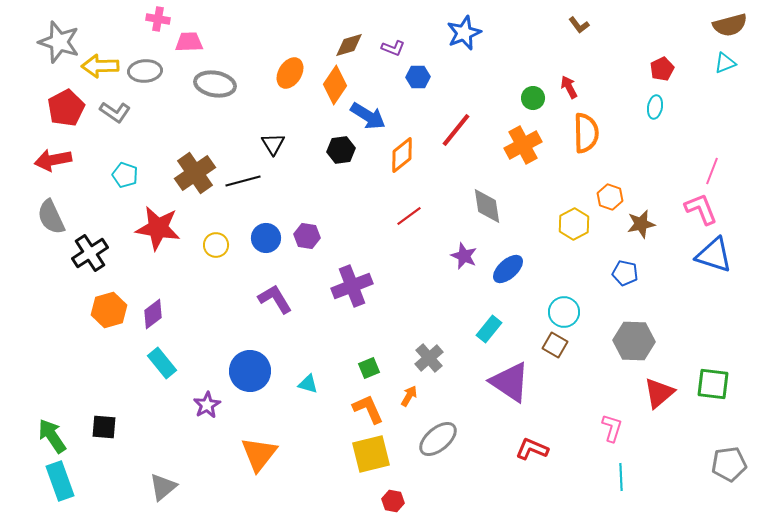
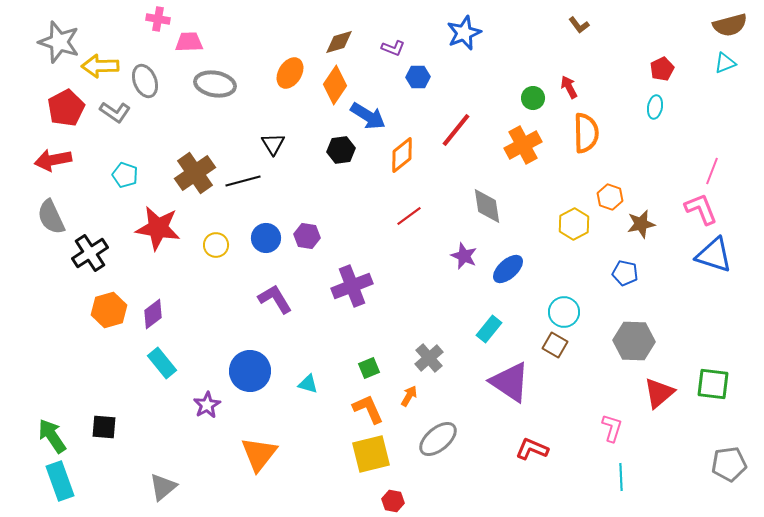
brown diamond at (349, 45): moved 10 px left, 3 px up
gray ellipse at (145, 71): moved 10 px down; rotated 72 degrees clockwise
